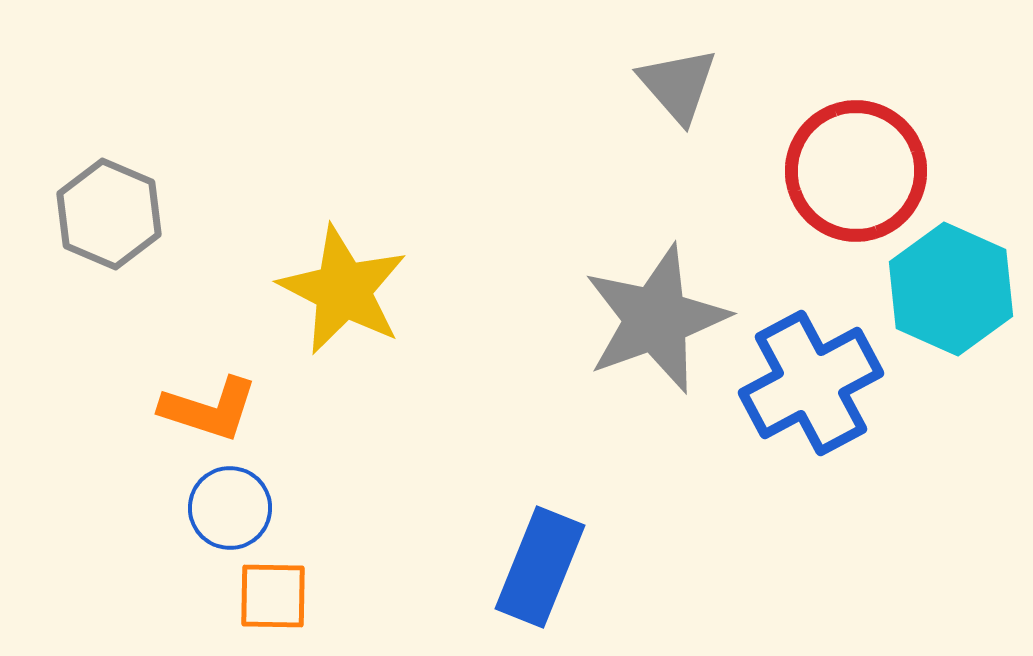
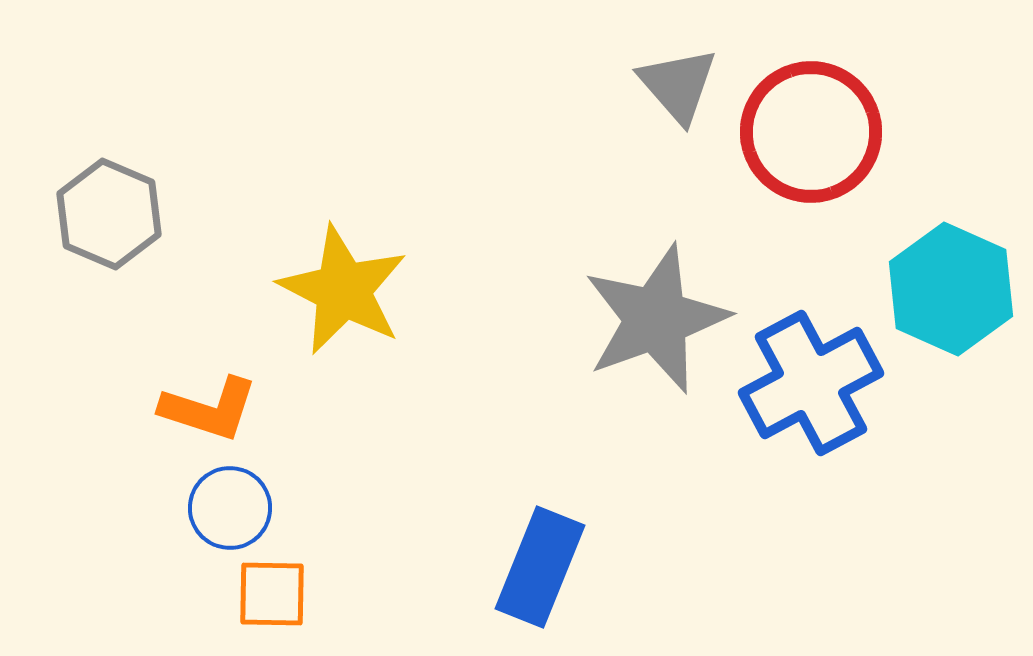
red circle: moved 45 px left, 39 px up
orange square: moved 1 px left, 2 px up
